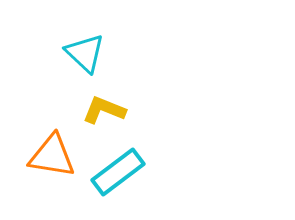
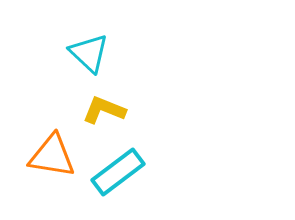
cyan triangle: moved 4 px right
